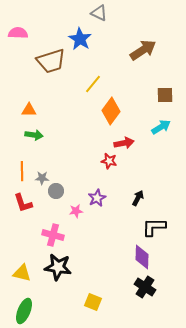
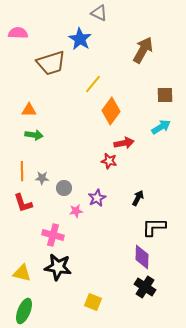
brown arrow: rotated 28 degrees counterclockwise
brown trapezoid: moved 2 px down
gray circle: moved 8 px right, 3 px up
